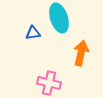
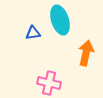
cyan ellipse: moved 1 px right, 2 px down
orange arrow: moved 5 px right
